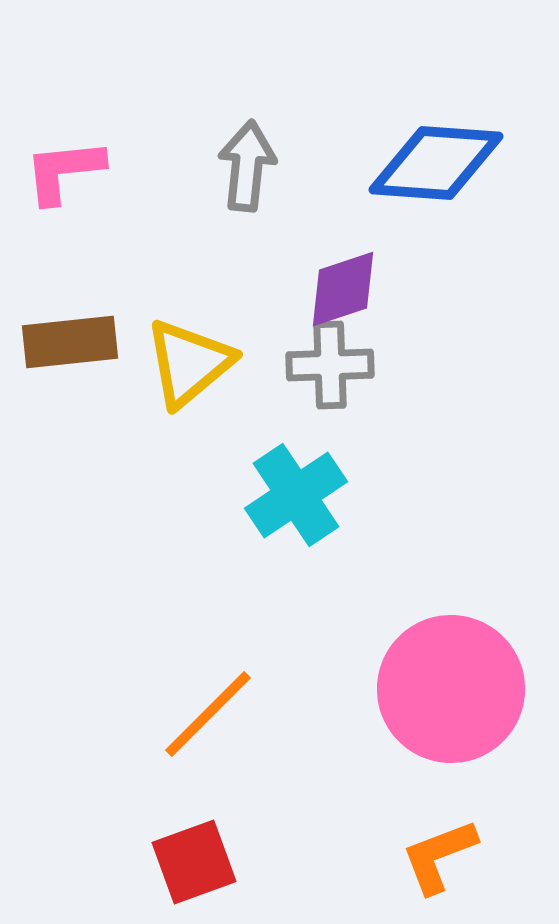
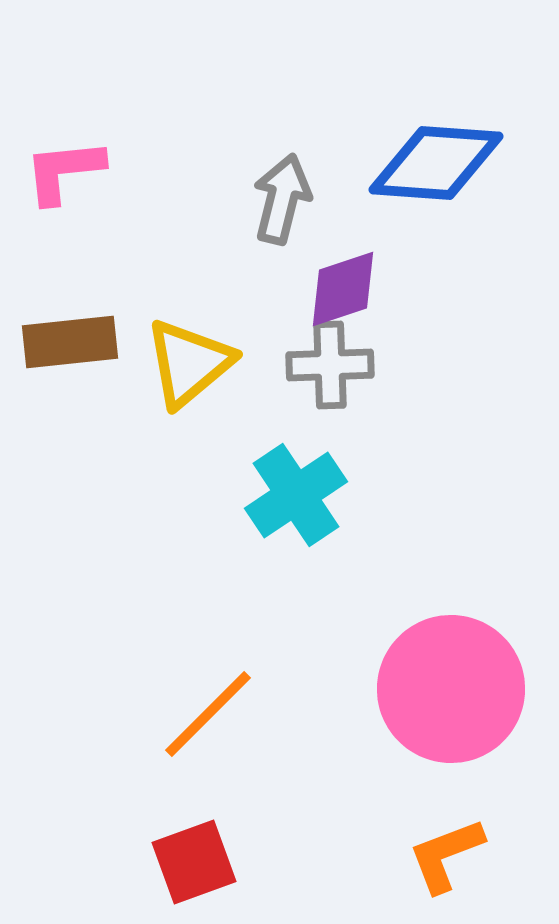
gray arrow: moved 35 px right, 33 px down; rotated 8 degrees clockwise
orange L-shape: moved 7 px right, 1 px up
